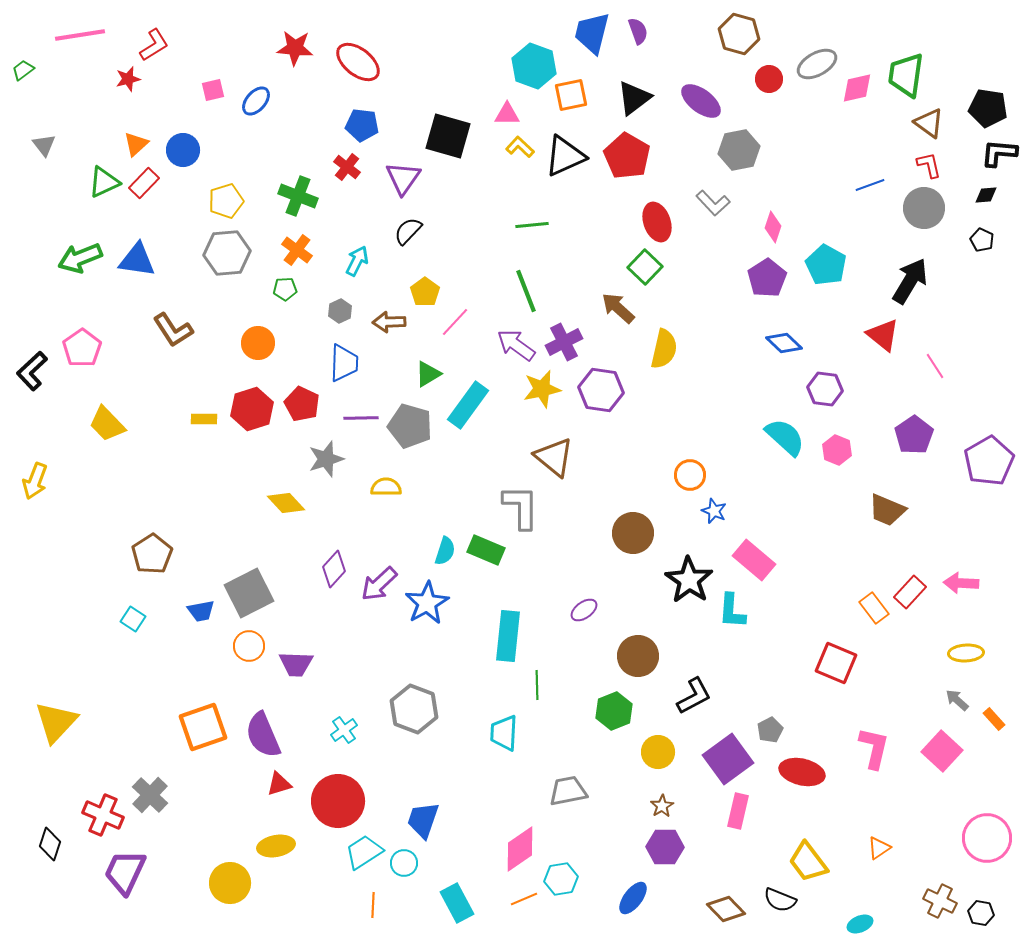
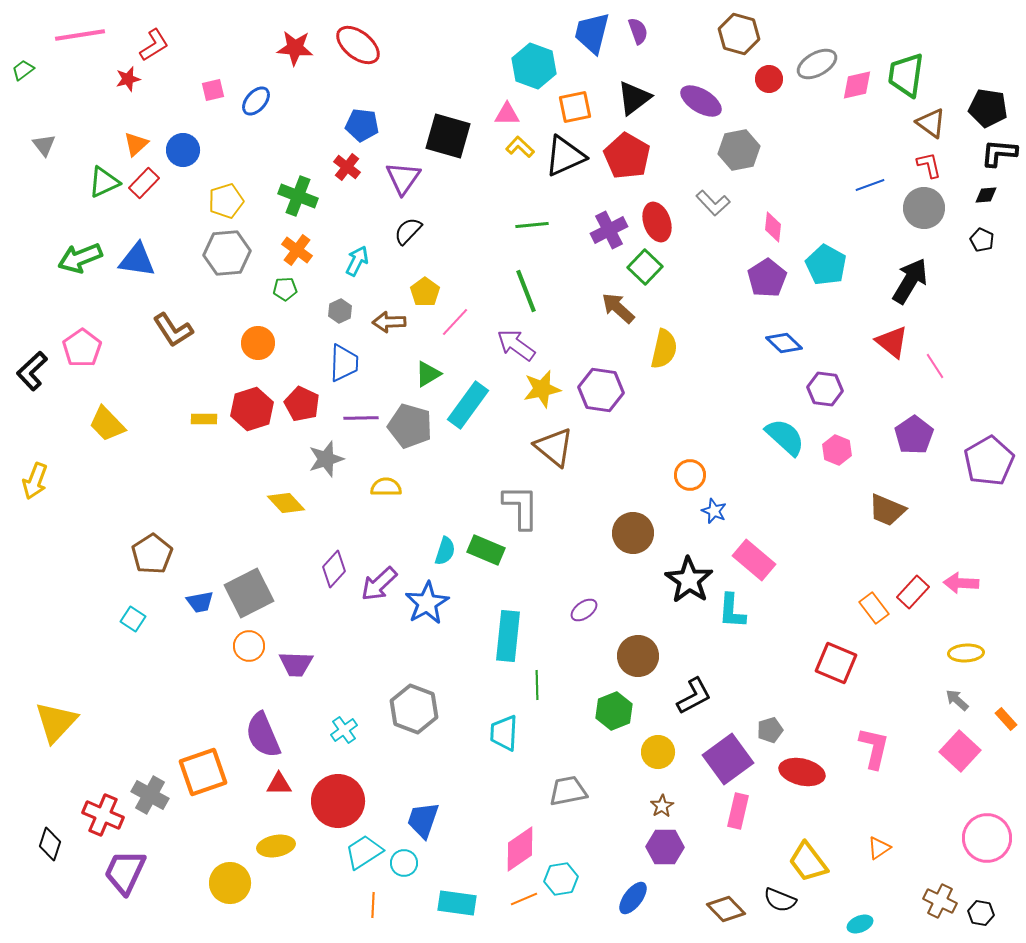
red ellipse at (358, 62): moved 17 px up
pink diamond at (857, 88): moved 3 px up
orange square at (571, 95): moved 4 px right, 12 px down
purple ellipse at (701, 101): rotated 6 degrees counterclockwise
brown triangle at (929, 123): moved 2 px right
pink diamond at (773, 227): rotated 12 degrees counterclockwise
red triangle at (883, 335): moved 9 px right, 7 px down
purple cross at (564, 342): moved 45 px right, 112 px up
brown triangle at (554, 457): moved 10 px up
red rectangle at (910, 592): moved 3 px right
blue trapezoid at (201, 611): moved 1 px left, 9 px up
orange rectangle at (994, 719): moved 12 px right
orange square at (203, 727): moved 45 px down
gray pentagon at (770, 730): rotated 10 degrees clockwise
pink square at (942, 751): moved 18 px right
red triangle at (279, 784): rotated 16 degrees clockwise
gray cross at (150, 795): rotated 15 degrees counterclockwise
cyan rectangle at (457, 903): rotated 54 degrees counterclockwise
